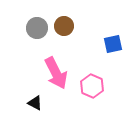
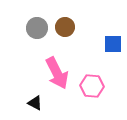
brown circle: moved 1 px right, 1 px down
blue square: rotated 12 degrees clockwise
pink arrow: moved 1 px right
pink hexagon: rotated 20 degrees counterclockwise
